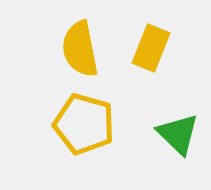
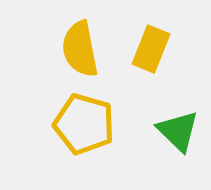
yellow rectangle: moved 1 px down
green triangle: moved 3 px up
